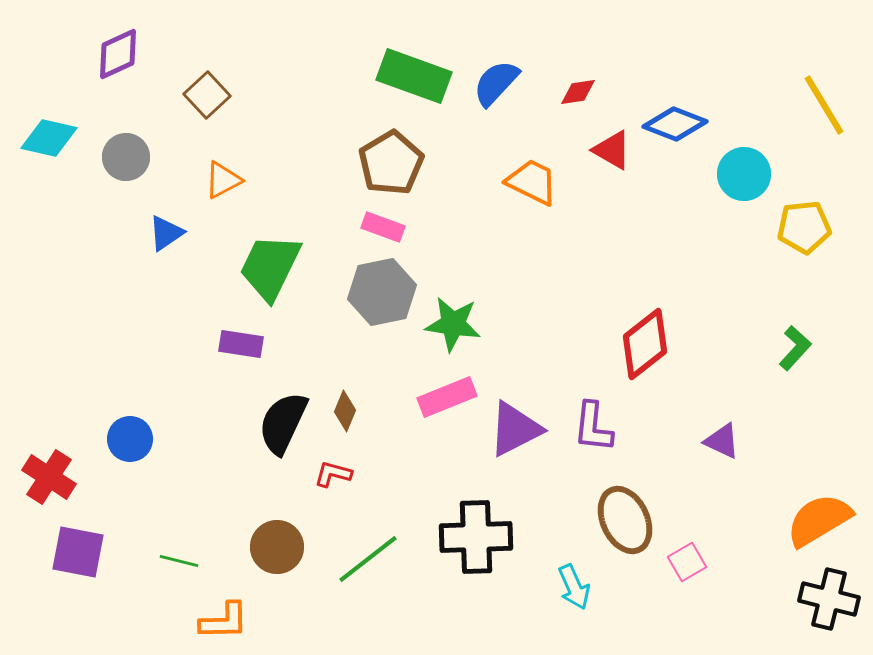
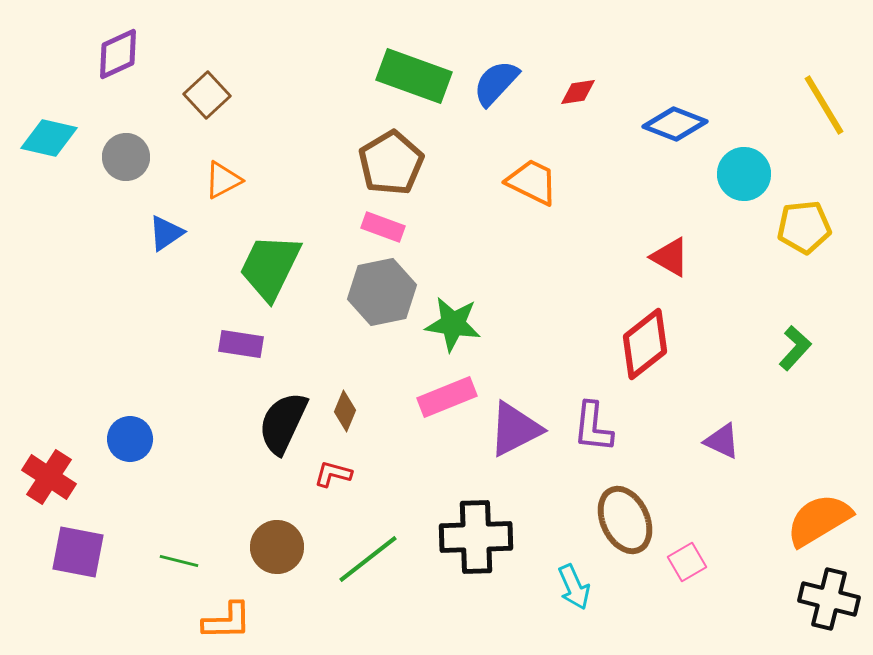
red triangle at (612, 150): moved 58 px right, 107 px down
orange L-shape at (224, 621): moved 3 px right
